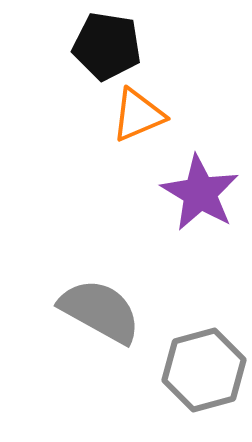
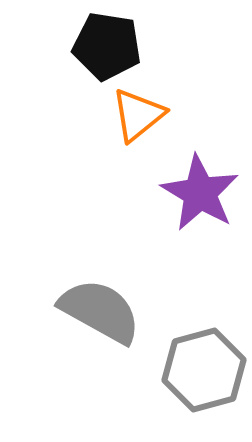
orange triangle: rotated 16 degrees counterclockwise
